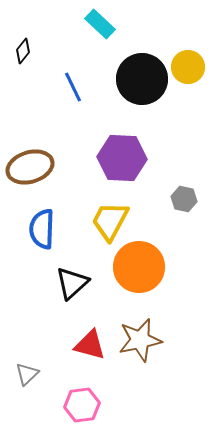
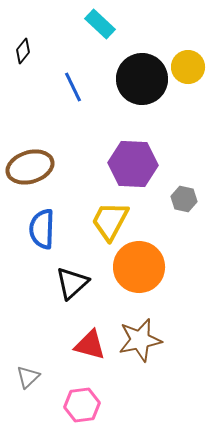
purple hexagon: moved 11 px right, 6 px down
gray triangle: moved 1 px right, 3 px down
